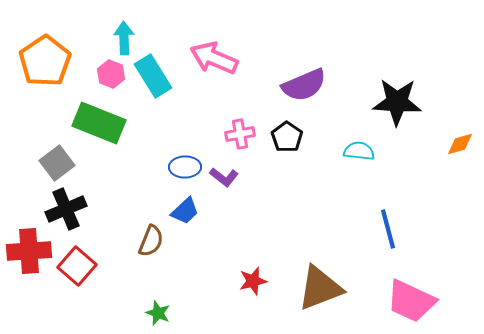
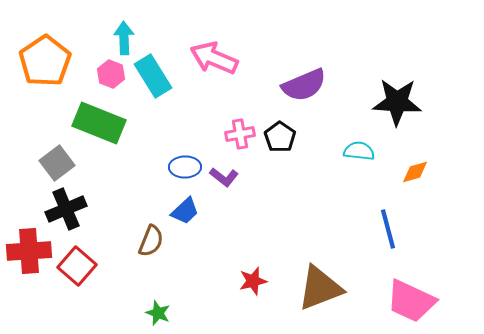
black pentagon: moved 7 px left
orange diamond: moved 45 px left, 28 px down
